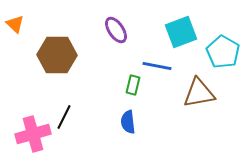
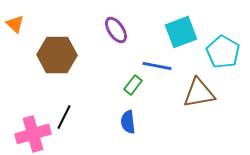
green rectangle: rotated 24 degrees clockwise
